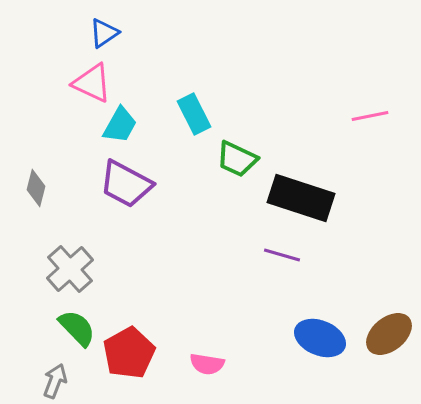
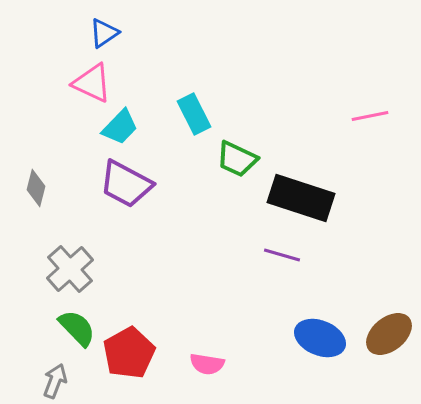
cyan trapezoid: moved 2 px down; rotated 15 degrees clockwise
